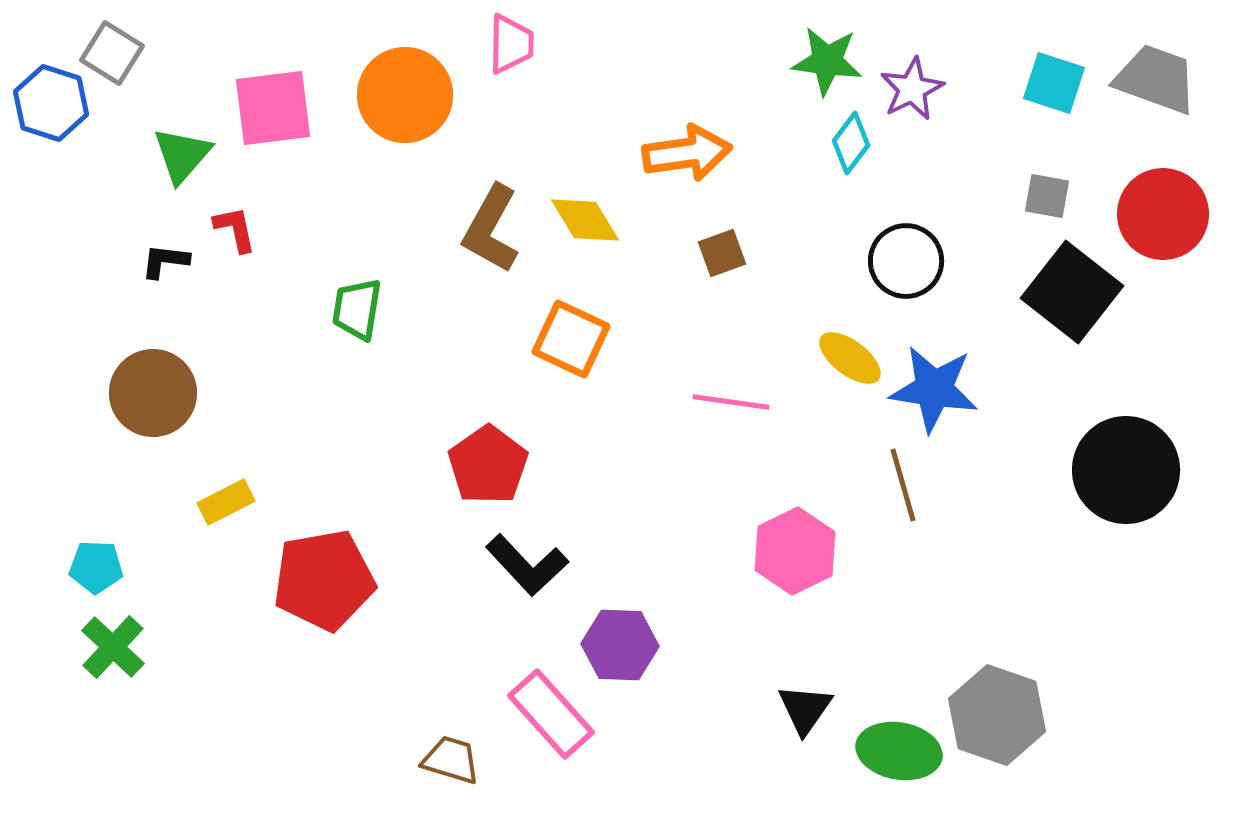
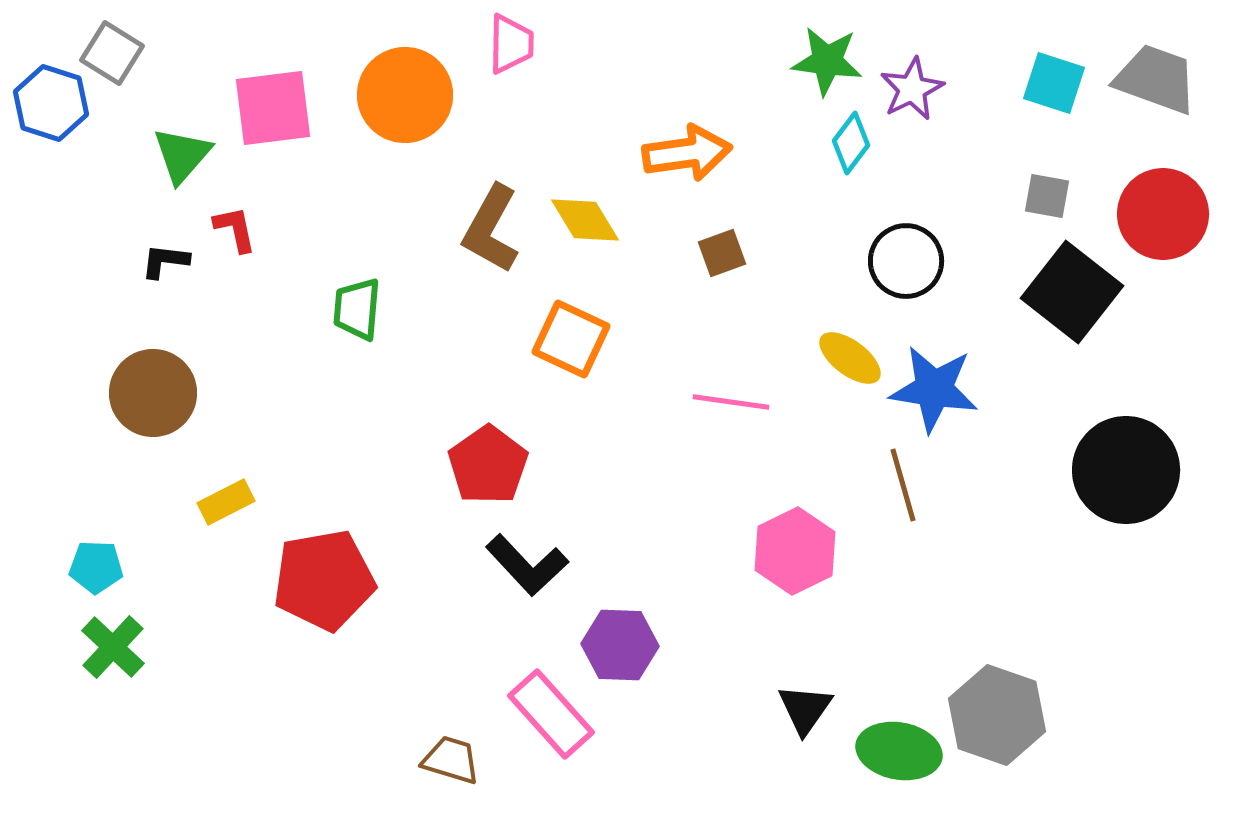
green trapezoid at (357, 309): rotated 4 degrees counterclockwise
